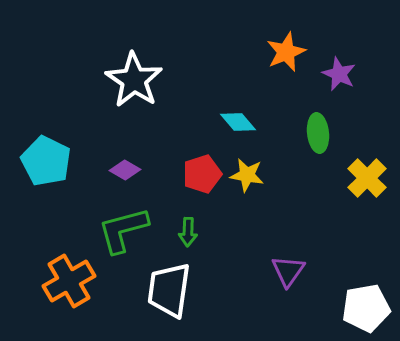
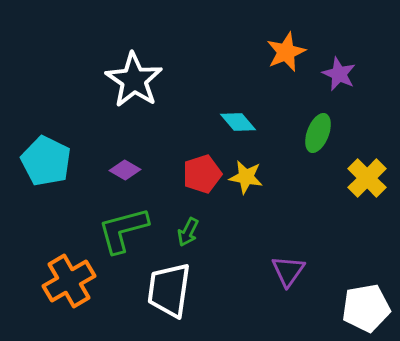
green ellipse: rotated 27 degrees clockwise
yellow star: moved 1 px left, 2 px down
green arrow: rotated 24 degrees clockwise
